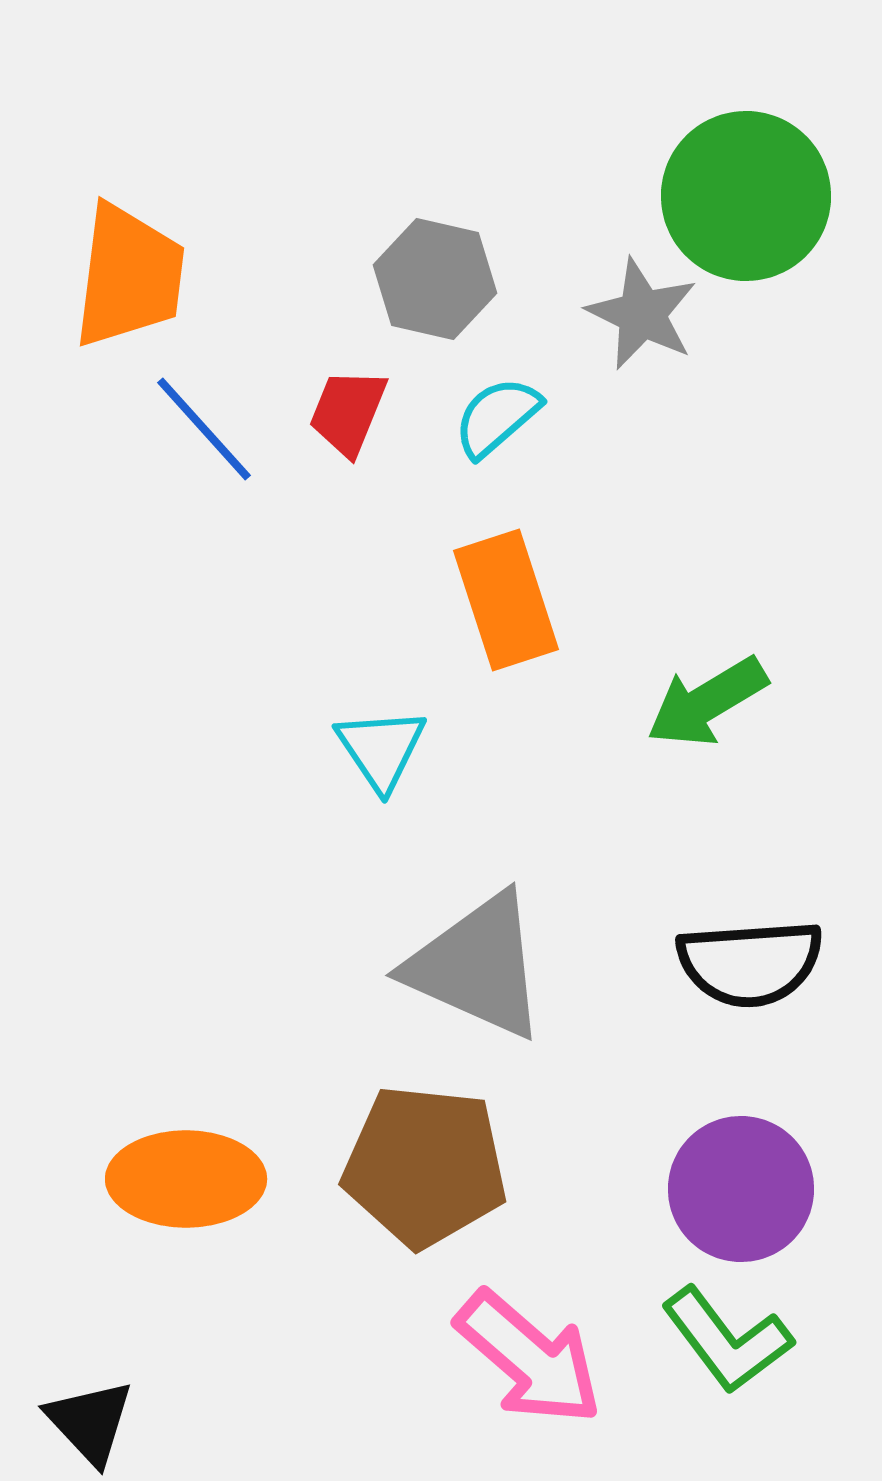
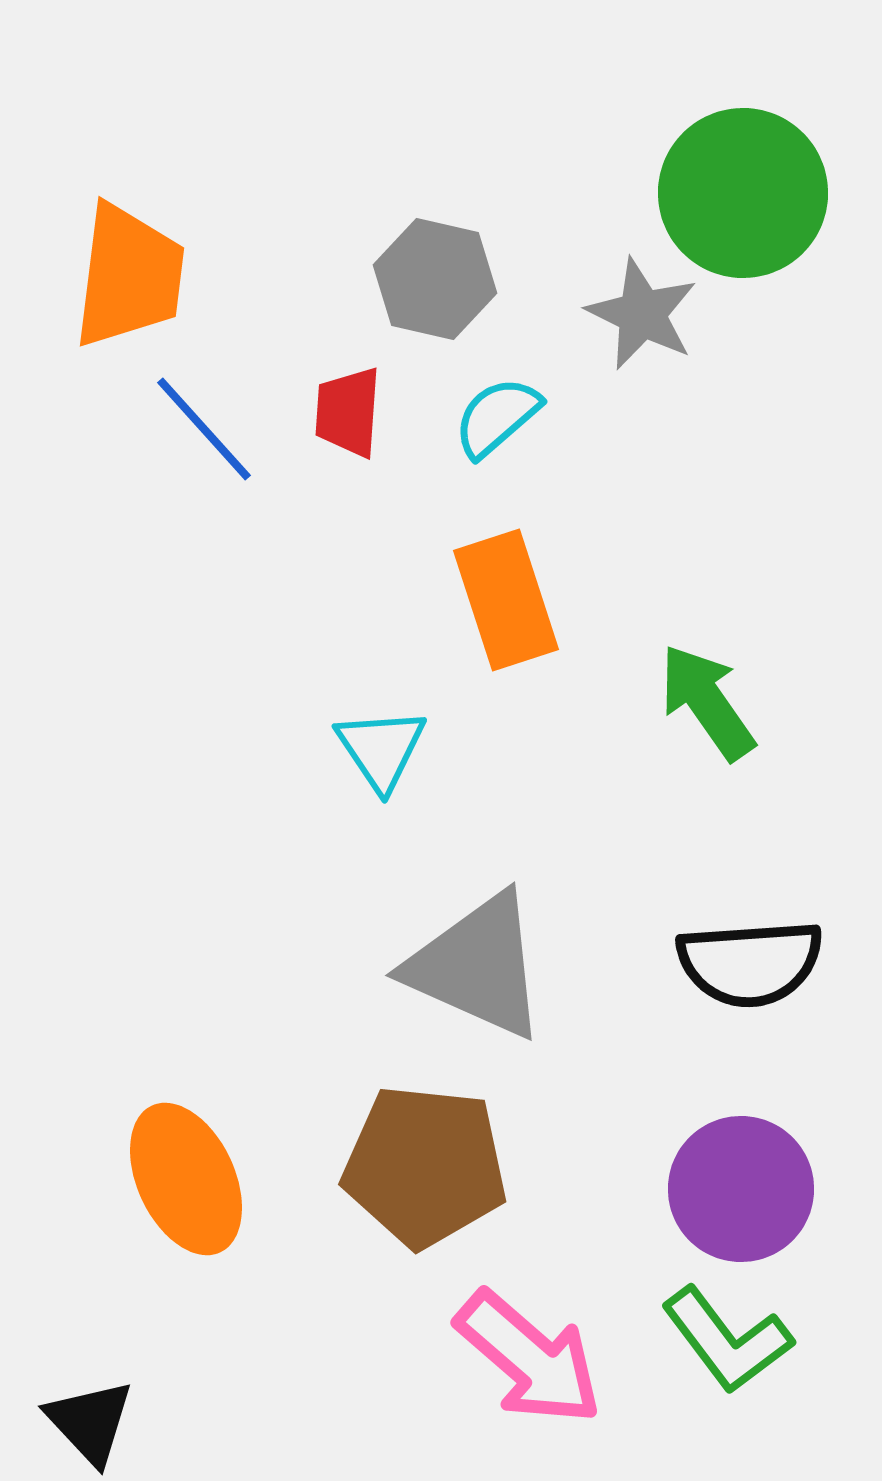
green circle: moved 3 px left, 3 px up
red trapezoid: rotated 18 degrees counterclockwise
green arrow: rotated 86 degrees clockwise
orange ellipse: rotated 65 degrees clockwise
